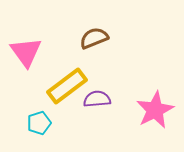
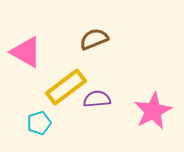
brown semicircle: moved 1 px down
pink triangle: rotated 24 degrees counterclockwise
yellow rectangle: moved 1 px left, 1 px down
pink star: moved 2 px left, 1 px down
